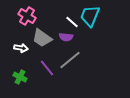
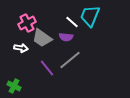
pink cross: moved 7 px down; rotated 30 degrees clockwise
green cross: moved 6 px left, 9 px down
